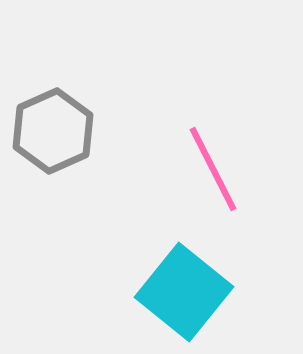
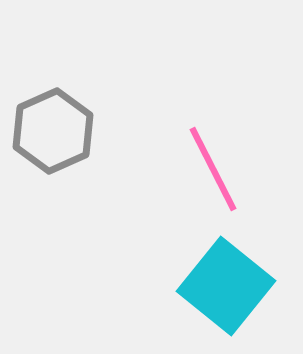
cyan square: moved 42 px right, 6 px up
